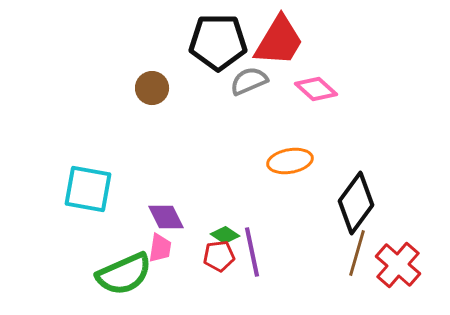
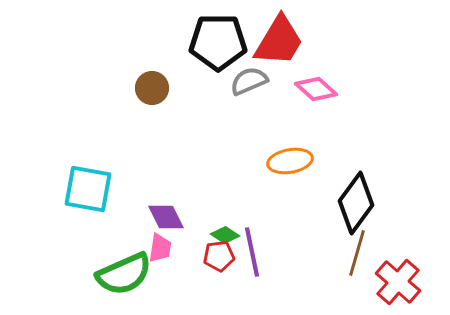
red cross: moved 17 px down
